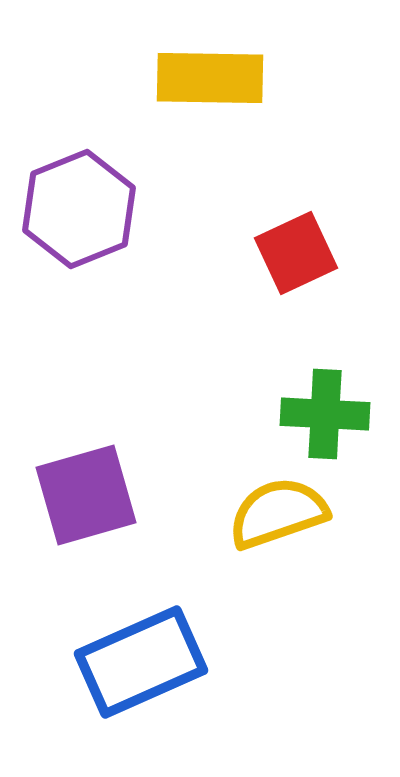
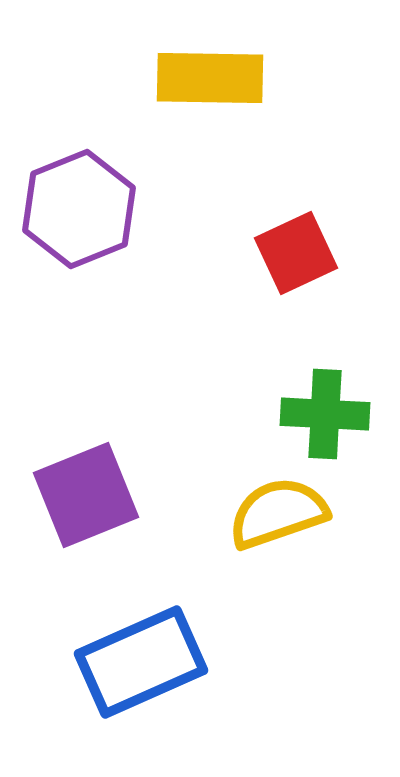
purple square: rotated 6 degrees counterclockwise
